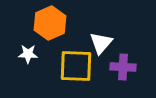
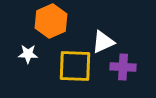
orange hexagon: moved 1 px right, 2 px up
white triangle: moved 2 px right, 1 px up; rotated 25 degrees clockwise
yellow square: moved 1 px left
